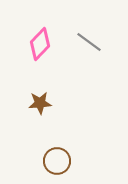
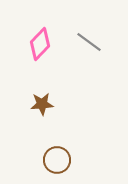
brown star: moved 2 px right, 1 px down
brown circle: moved 1 px up
